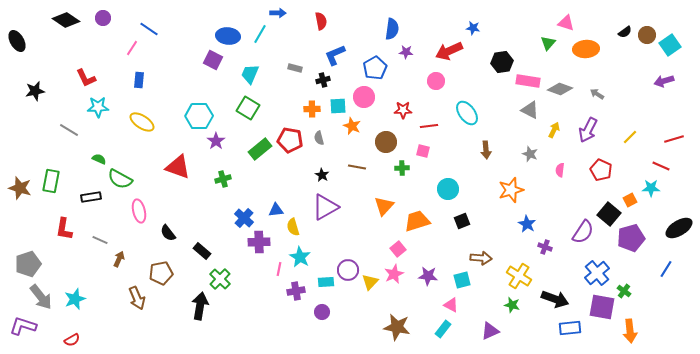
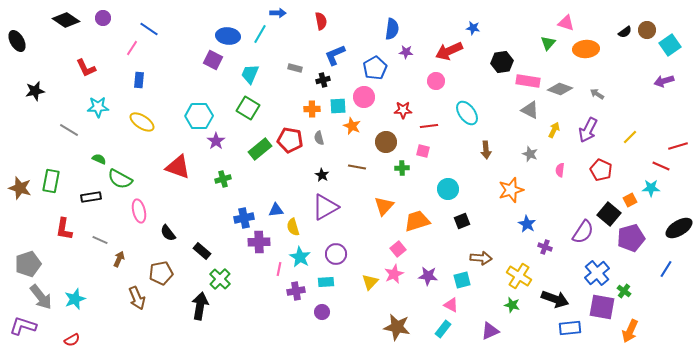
brown circle at (647, 35): moved 5 px up
red L-shape at (86, 78): moved 10 px up
red line at (674, 139): moved 4 px right, 7 px down
blue cross at (244, 218): rotated 36 degrees clockwise
purple circle at (348, 270): moved 12 px left, 16 px up
orange arrow at (630, 331): rotated 30 degrees clockwise
